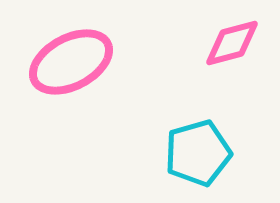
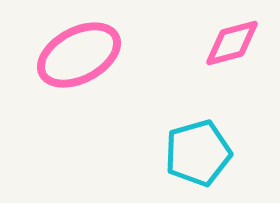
pink ellipse: moved 8 px right, 7 px up
